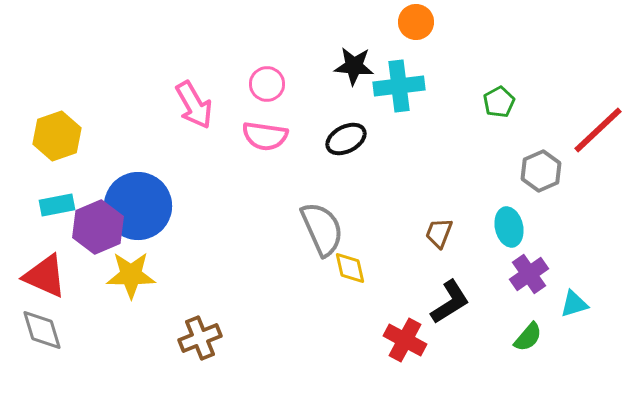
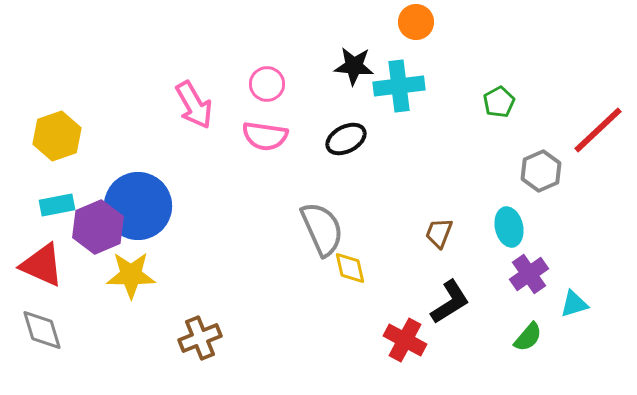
red triangle: moved 3 px left, 11 px up
